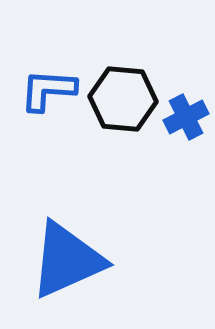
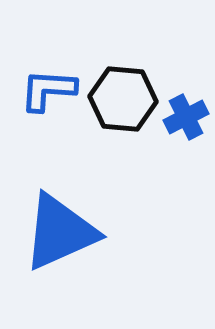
blue triangle: moved 7 px left, 28 px up
